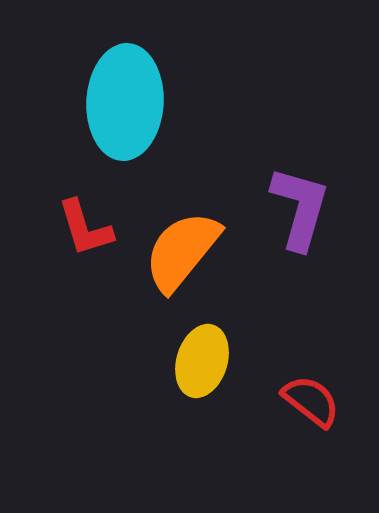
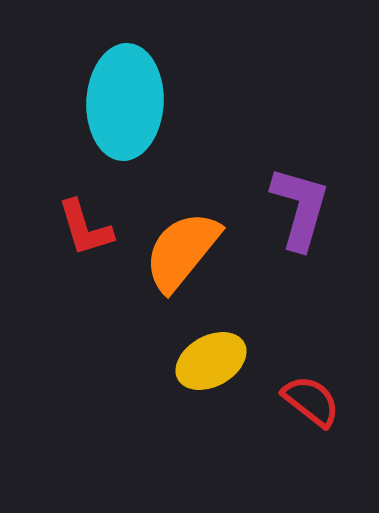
yellow ellipse: moved 9 px right; rotated 44 degrees clockwise
